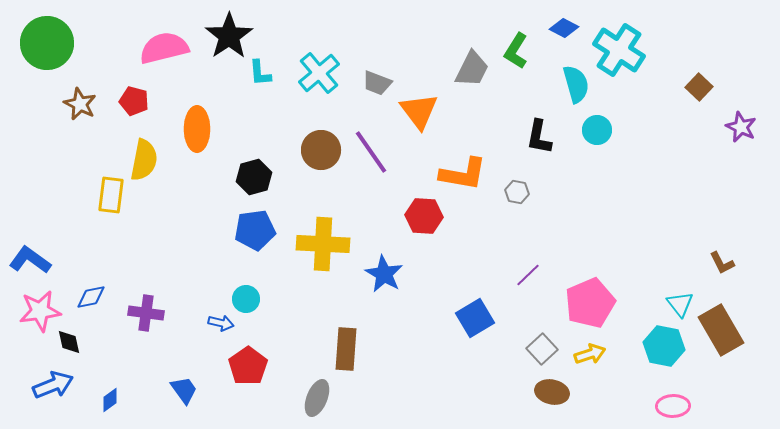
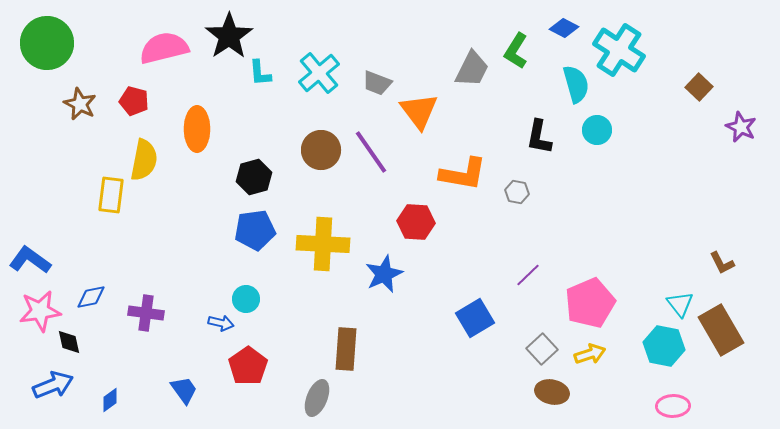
red hexagon at (424, 216): moved 8 px left, 6 px down
blue star at (384, 274): rotated 18 degrees clockwise
